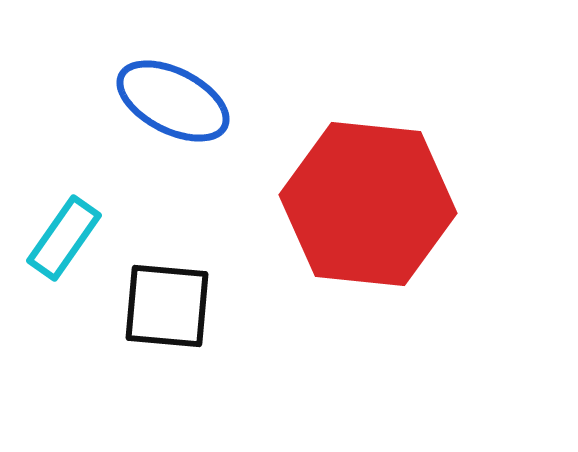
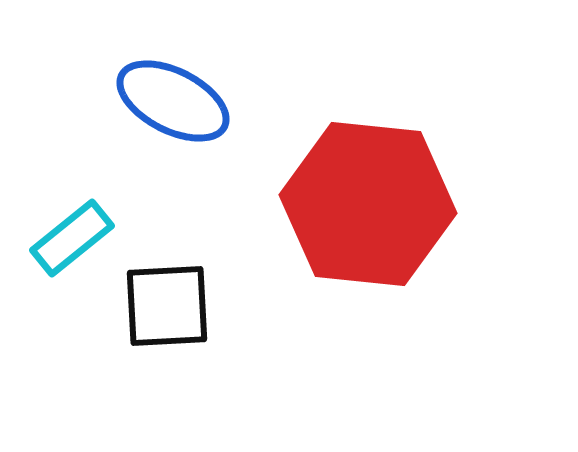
cyan rectangle: moved 8 px right; rotated 16 degrees clockwise
black square: rotated 8 degrees counterclockwise
